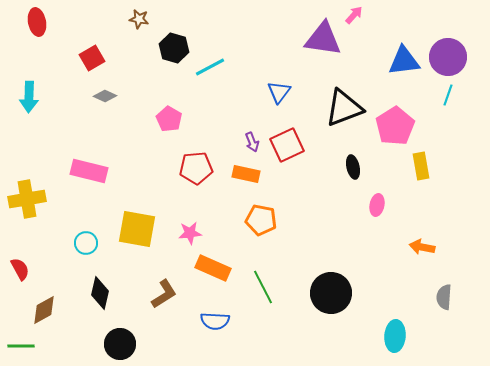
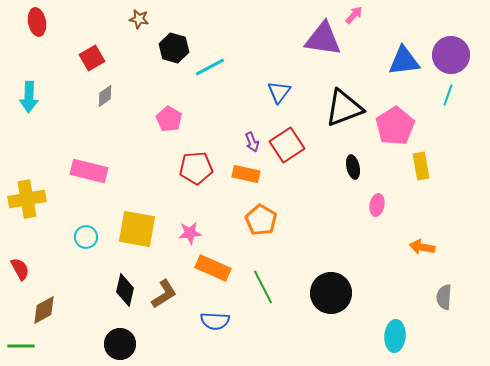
purple circle at (448, 57): moved 3 px right, 2 px up
gray diamond at (105, 96): rotated 60 degrees counterclockwise
red square at (287, 145): rotated 8 degrees counterclockwise
orange pentagon at (261, 220): rotated 20 degrees clockwise
cyan circle at (86, 243): moved 6 px up
black diamond at (100, 293): moved 25 px right, 3 px up
